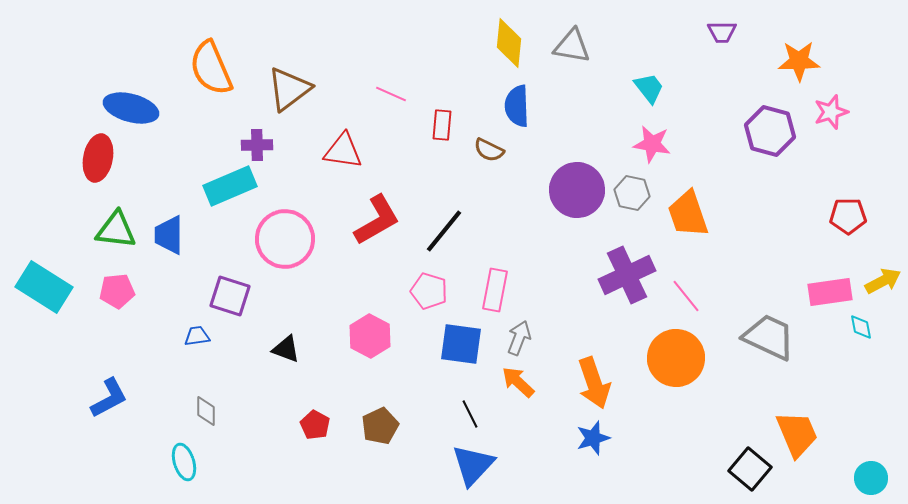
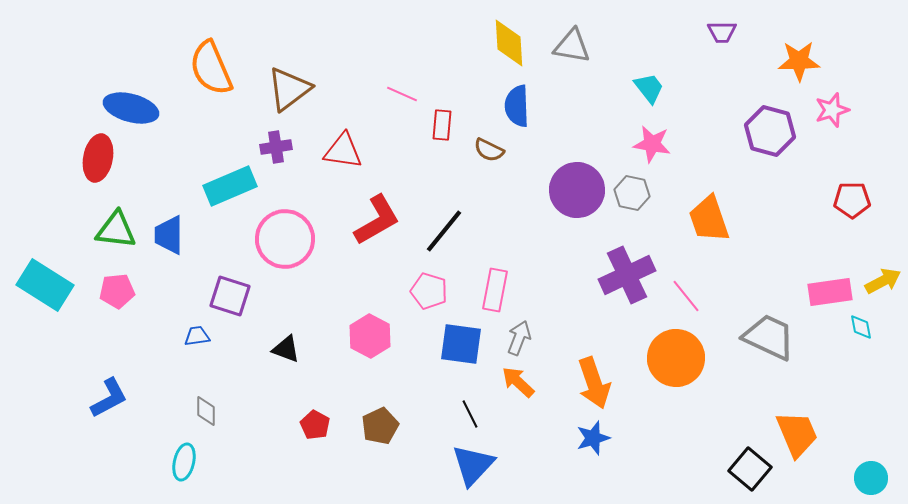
yellow diamond at (509, 43): rotated 9 degrees counterclockwise
pink line at (391, 94): moved 11 px right
pink star at (831, 112): moved 1 px right, 2 px up
purple cross at (257, 145): moved 19 px right, 2 px down; rotated 8 degrees counterclockwise
orange trapezoid at (688, 214): moved 21 px right, 5 px down
red pentagon at (848, 216): moved 4 px right, 16 px up
cyan rectangle at (44, 287): moved 1 px right, 2 px up
cyan ellipse at (184, 462): rotated 30 degrees clockwise
